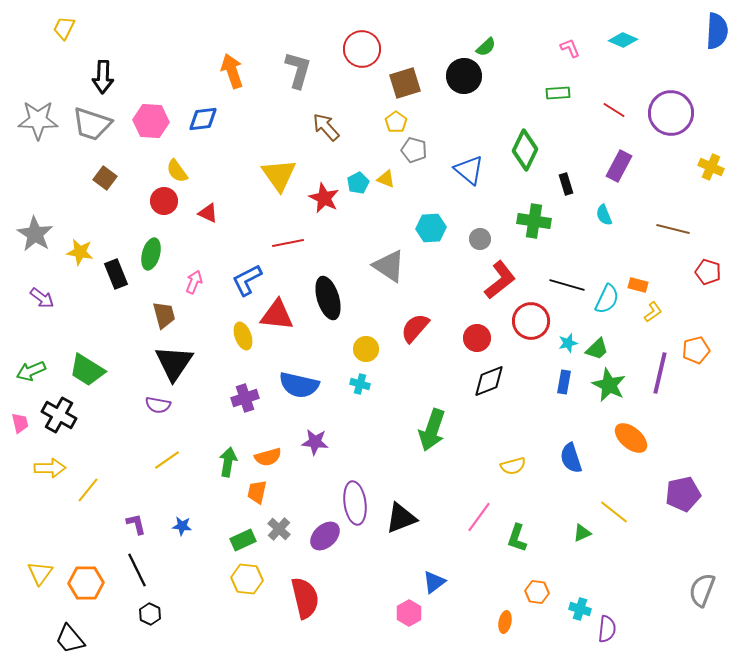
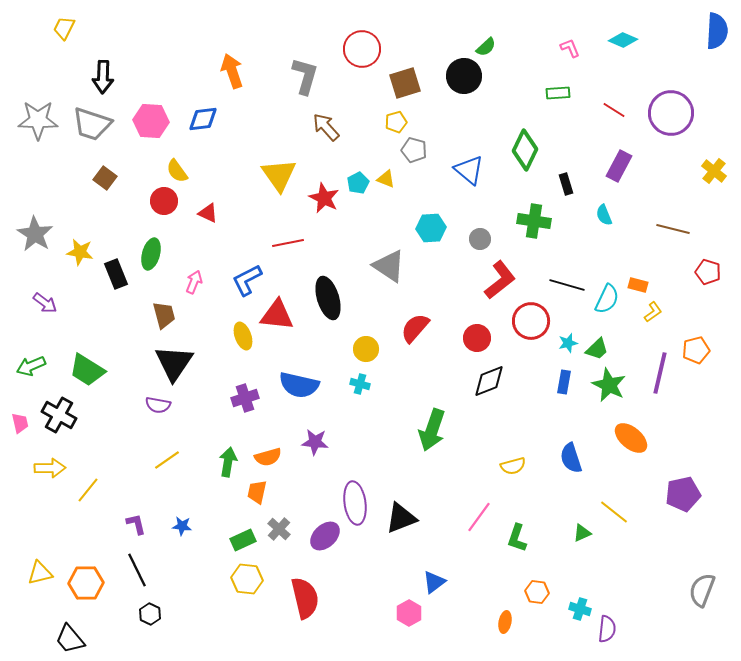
gray L-shape at (298, 70): moved 7 px right, 6 px down
yellow pentagon at (396, 122): rotated 20 degrees clockwise
yellow cross at (711, 167): moved 3 px right, 4 px down; rotated 15 degrees clockwise
purple arrow at (42, 298): moved 3 px right, 5 px down
green arrow at (31, 371): moved 5 px up
yellow triangle at (40, 573): rotated 40 degrees clockwise
